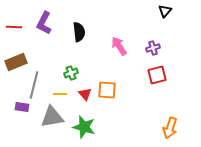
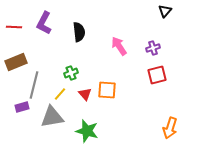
yellow line: rotated 48 degrees counterclockwise
purple rectangle: rotated 24 degrees counterclockwise
green star: moved 3 px right, 4 px down
